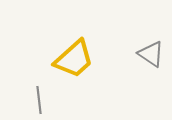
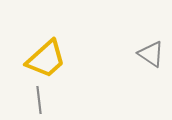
yellow trapezoid: moved 28 px left
